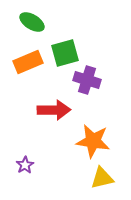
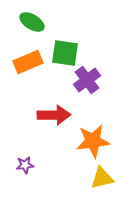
green square: rotated 24 degrees clockwise
purple cross: rotated 36 degrees clockwise
red arrow: moved 5 px down
orange star: rotated 16 degrees counterclockwise
purple star: rotated 24 degrees clockwise
